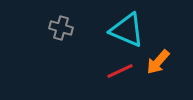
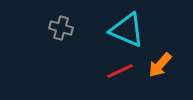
orange arrow: moved 2 px right, 3 px down
